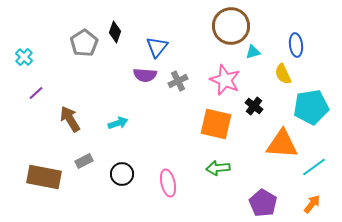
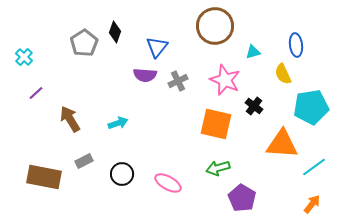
brown circle: moved 16 px left
green arrow: rotated 10 degrees counterclockwise
pink ellipse: rotated 48 degrees counterclockwise
purple pentagon: moved 21 px left, 5 px up
